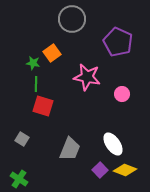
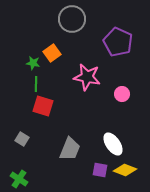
purple square: rotated 35 degrees counterclockwise
